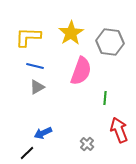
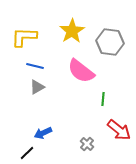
yellow star: moved 1 px right, 2 px up
yellow L-shape: moved 4 px left
pink semicircle: rotated 108 degrees clockwise
green line: moved 2 px left, 1 px down
red arrow: rotated 150 degrees clockwise
